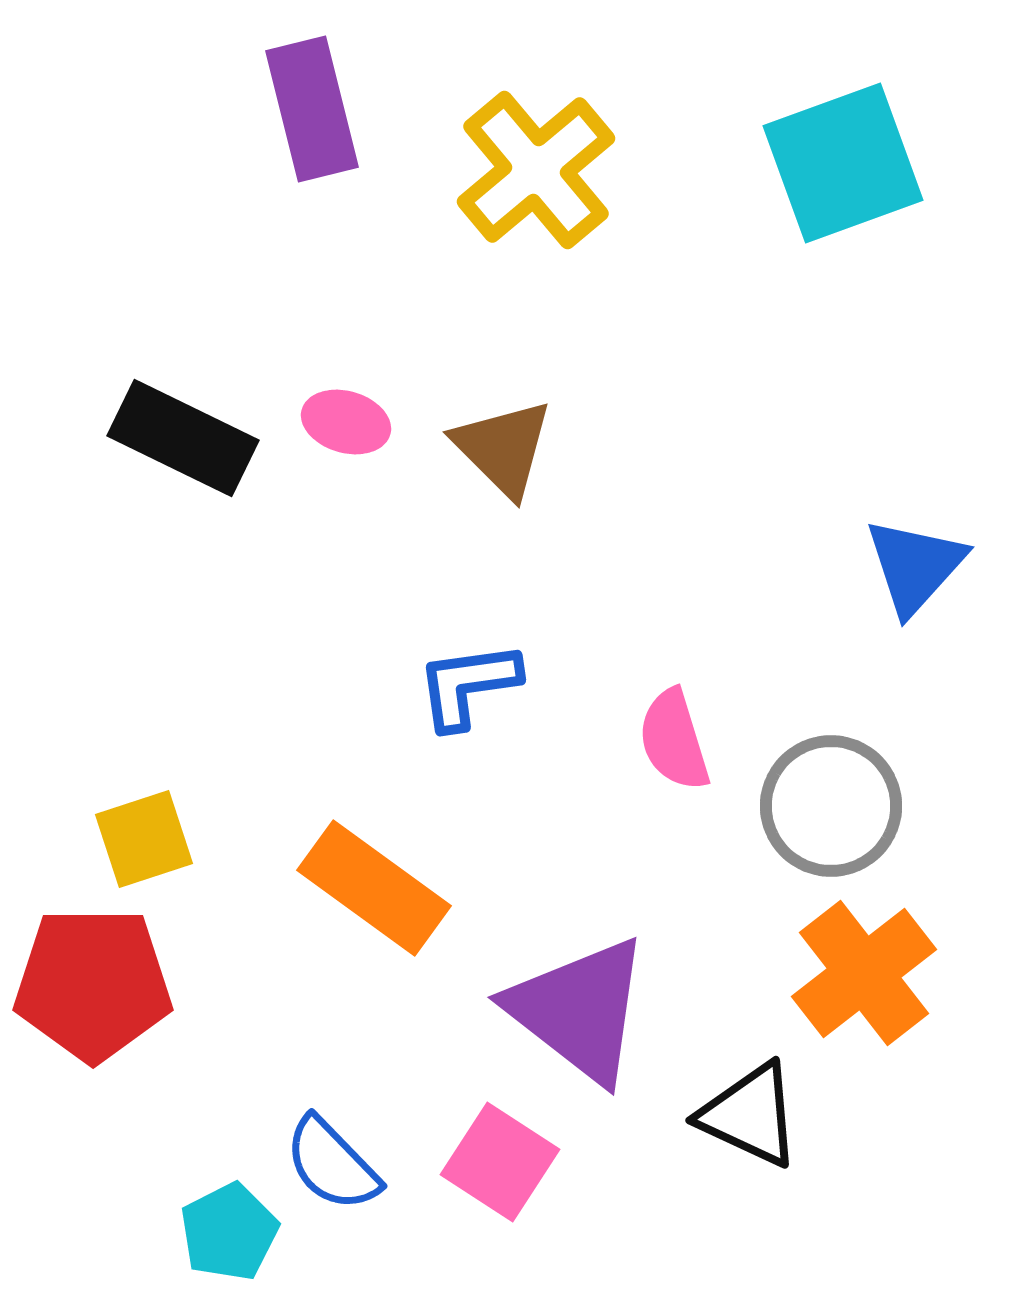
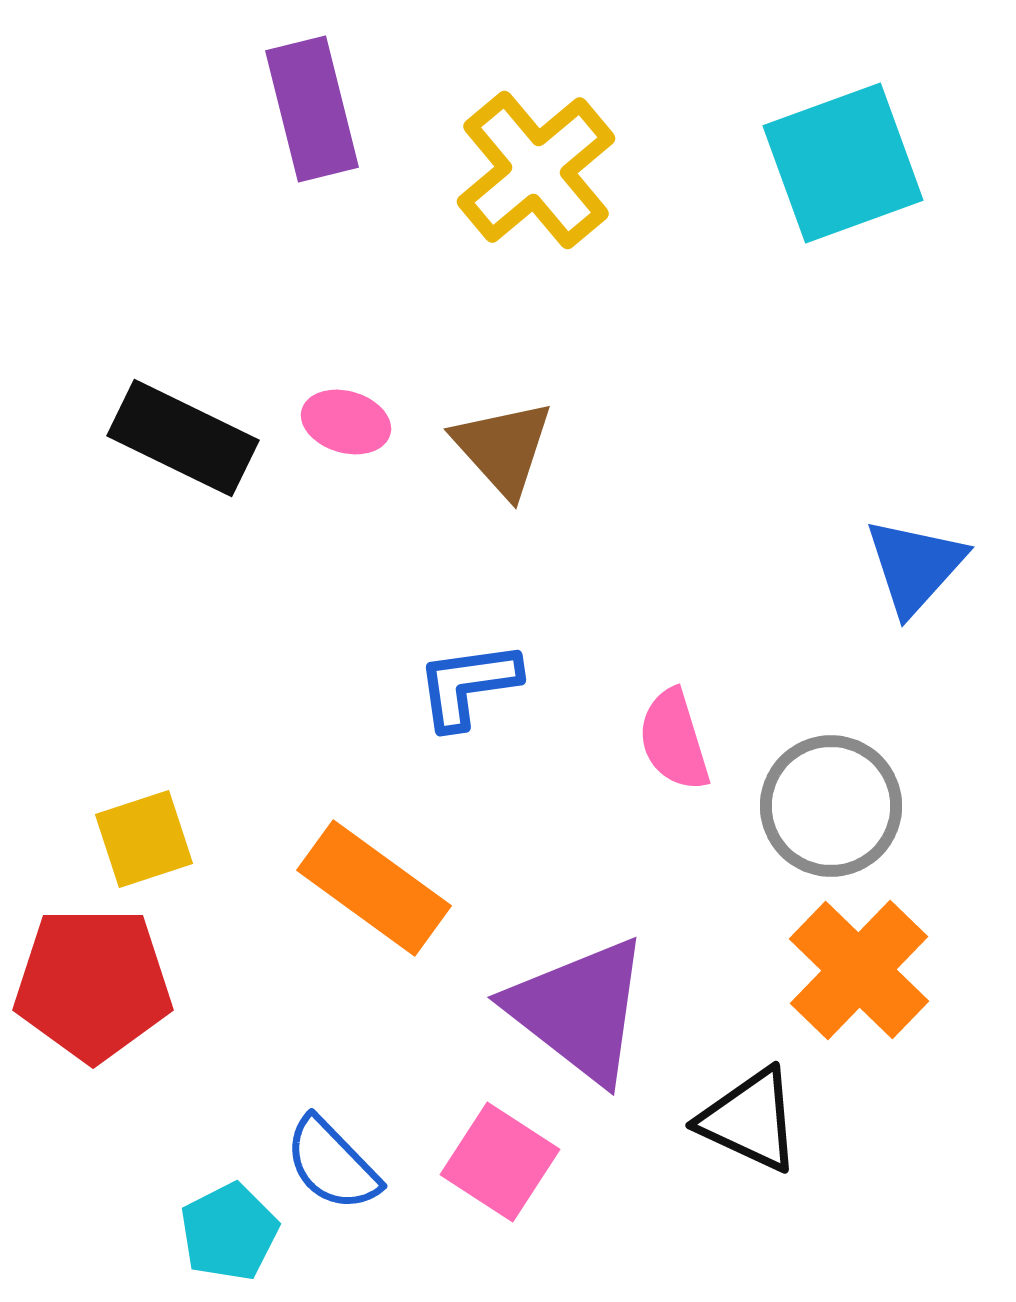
brown triangle: rotated 3 degrees clockwise
orange cross: moved 5 px left, 3 px up; rotated 8 degrees counterclockwise
black triangle: moved 5 px down
